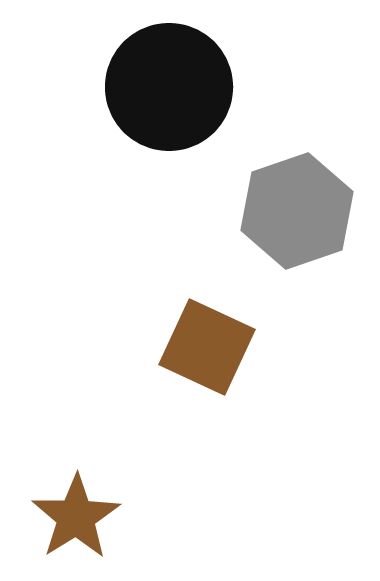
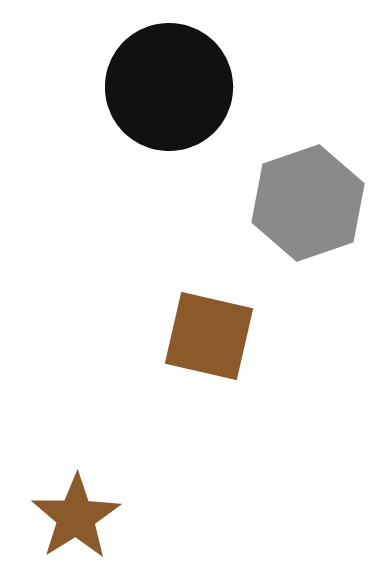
gray hexagon: moved 11 px right, 8 px up
brown square: moved 2 px right, 11 px up; rotated 12 degrees counterclockwise
